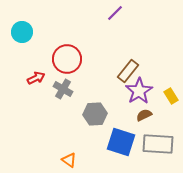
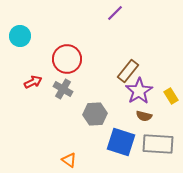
cyan circle: moved 2 px left, 4 px down
red arrow: moved 3 px left, 4 px down
brown semicircle: moved 1 px down; rotated 140 degrees counterclockwise
